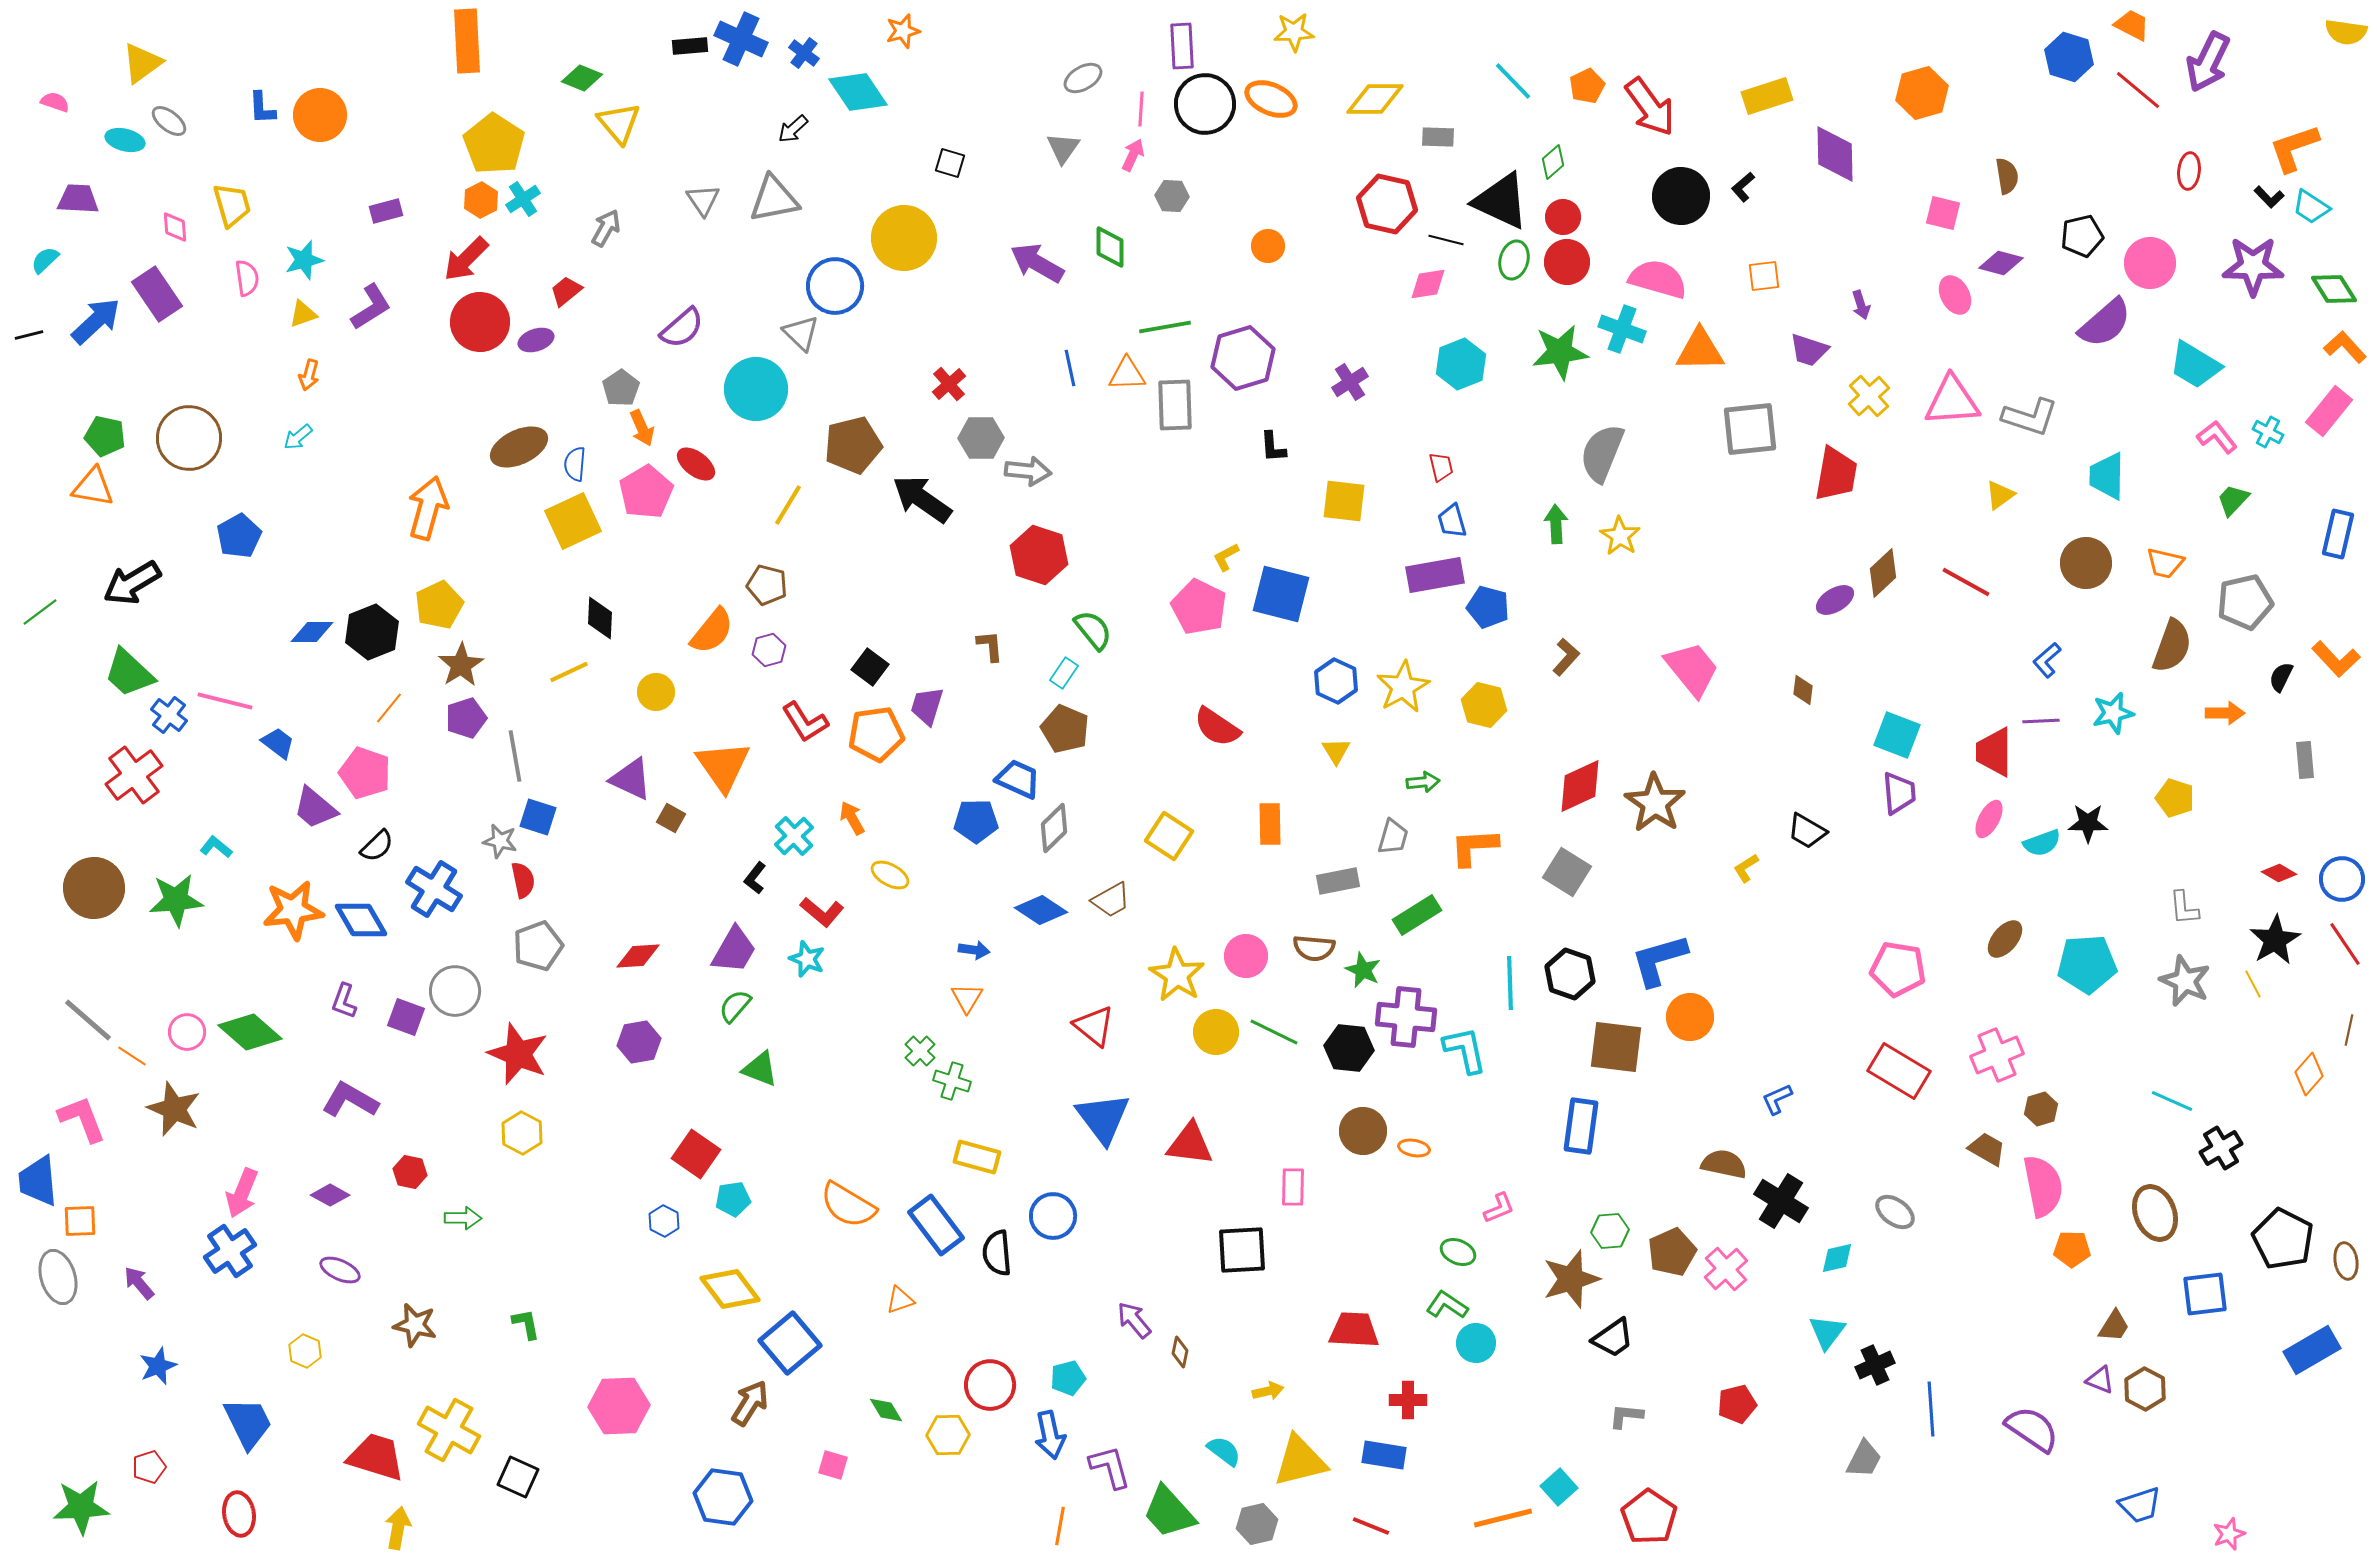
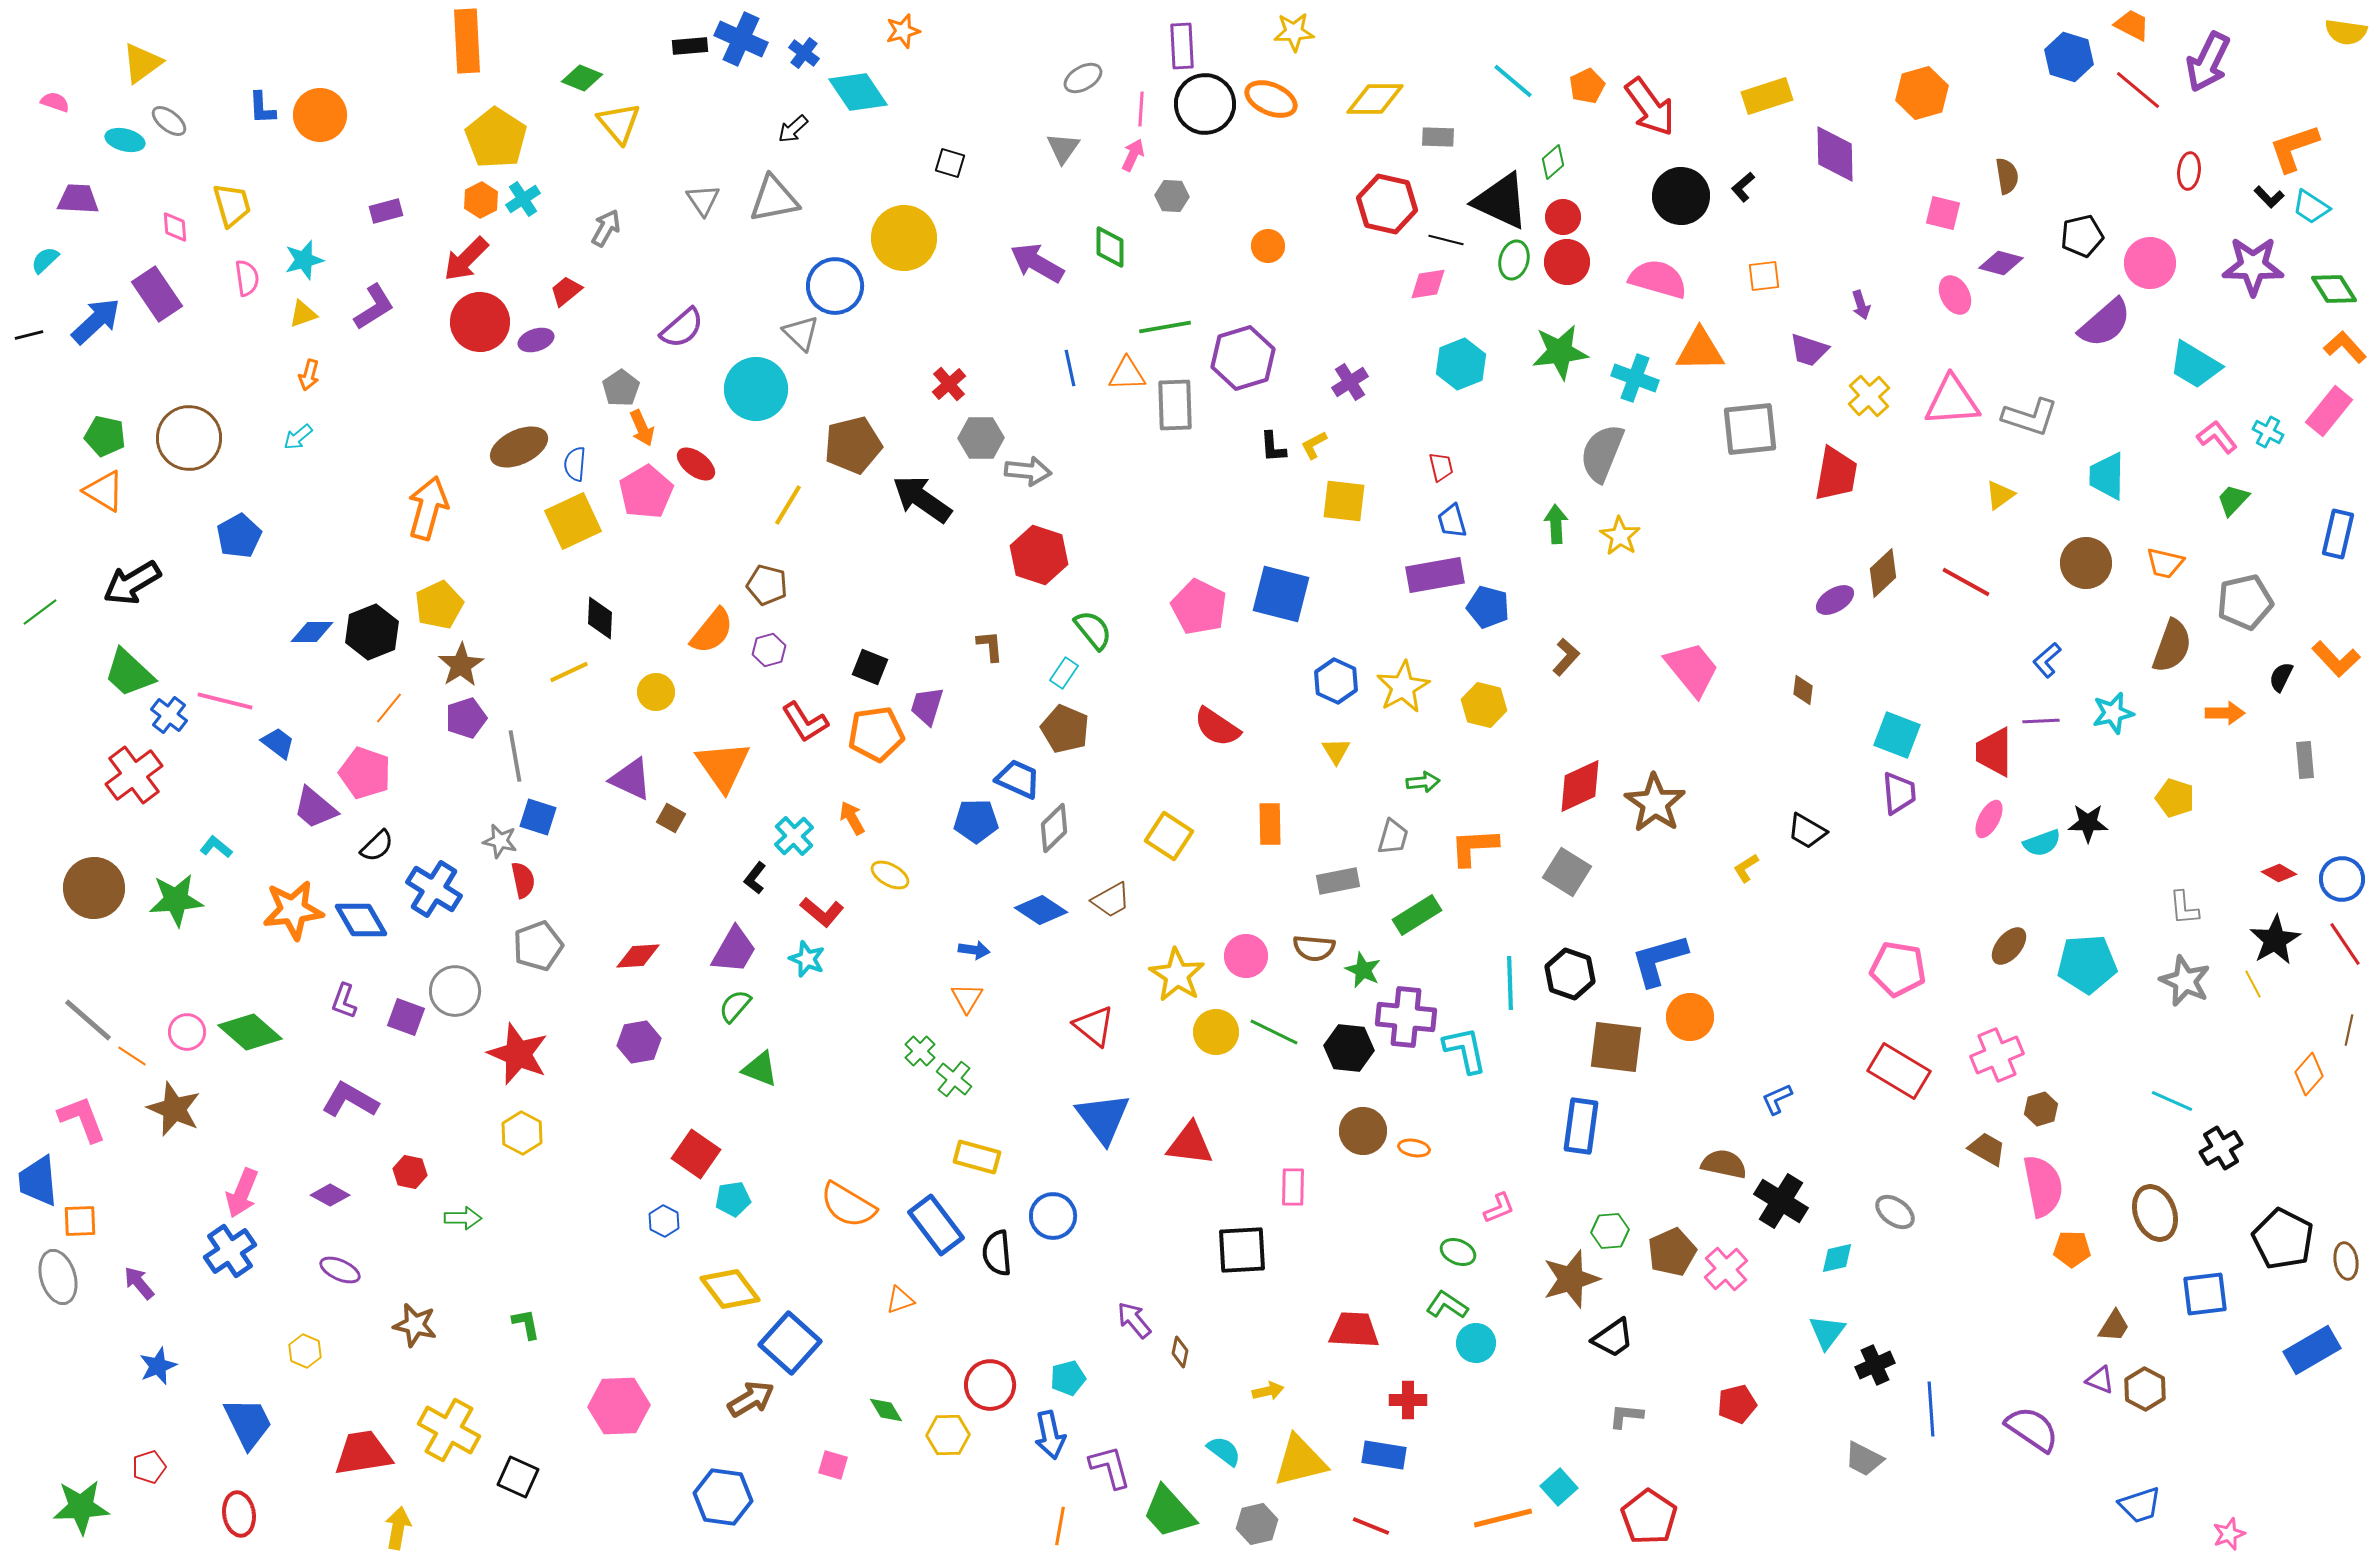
cyan line at (1513, 81): rotated 6 degrees counterclockwise
yellow pentagon at (494, 144): moved 2 px right, 6 px up
purple L-shape at (371, 307): moved 3 px right
cyan cross at (1622, 329): moved 13 px right, 49 px down
orange triangle at (93, 487): moved 11 px right, 4 px down; rotated 21 degrees clockwise
yellow L-shape at (1226, 557): moved 88 px right, 112 px up
black square at (870, 667): rotated 15 degrees counterclockwise
brown ellipse at (2005, 939): moved 4 px right, 7 px down
green cross at (952, 1081): moved 2 px right, 2 px up; rotated 21 degrees clockwise
blue square at (790, 1343): rotated 8 degrees counterclockwise
brown arrow at (750, 1403): moved 1 px right, 4 px up; rotated 27 degrees clockwise
red trapezoid at (376, 1457): moved 13 px left, 4 px up; rotated 26 degrees counterclockwise
gray trapezoid at (1864, 1459): rotated 90 degrees clockwise
